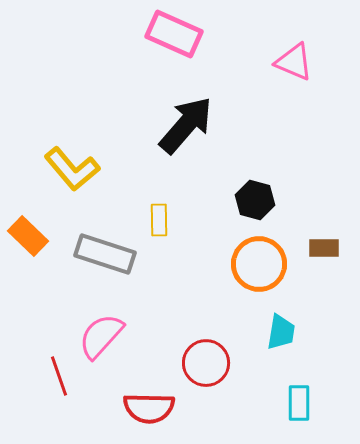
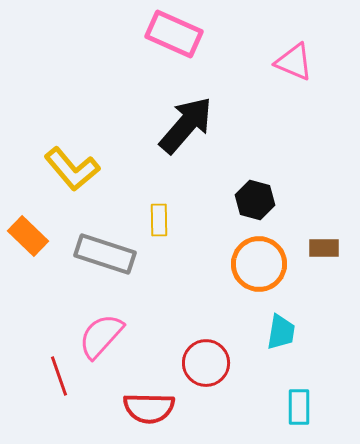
cyan rectangle: moved 4 px down
